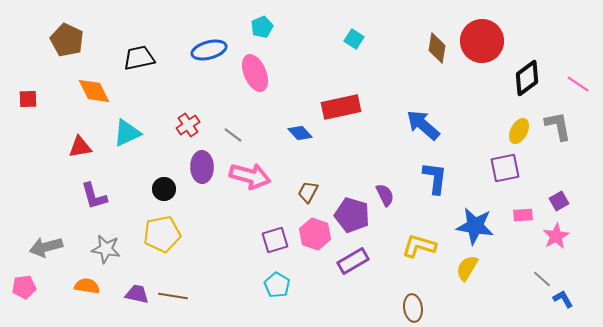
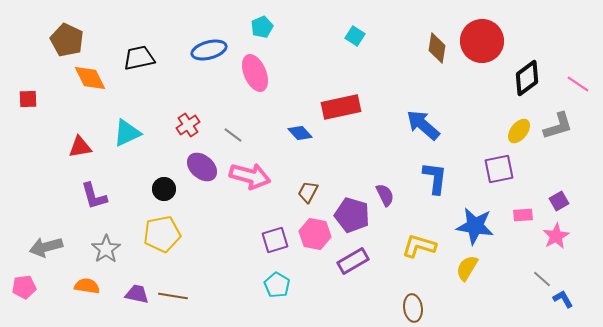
cyan square at (354, 39): moved 1 px right, 3 px up
orange diamond at (94, 91): moved 4 px left, 13 px up
gray L-shape at (558, 126): rotated 84 degrees clockwise
yellow ellipse at (519, 131): rotated 10 degrees clockwise
purple ellipse at (202, 167): rotated 48 degrees counterclockwise
purple square at (505, 168): moved 6 px left, 1 px down
pink hexagon at (315, 234): rotated 8 degrees counterclockwise
gray star at (106, 249): rotated 28 degrees clockwise
